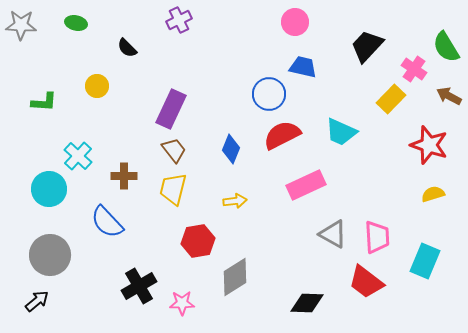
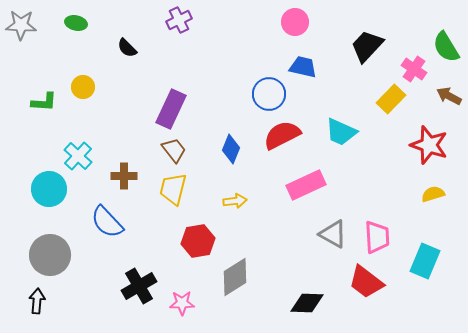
yellow circle: moved 14 px left, 1 px down
black arrow: rotated 45 degrees counterclockwise
